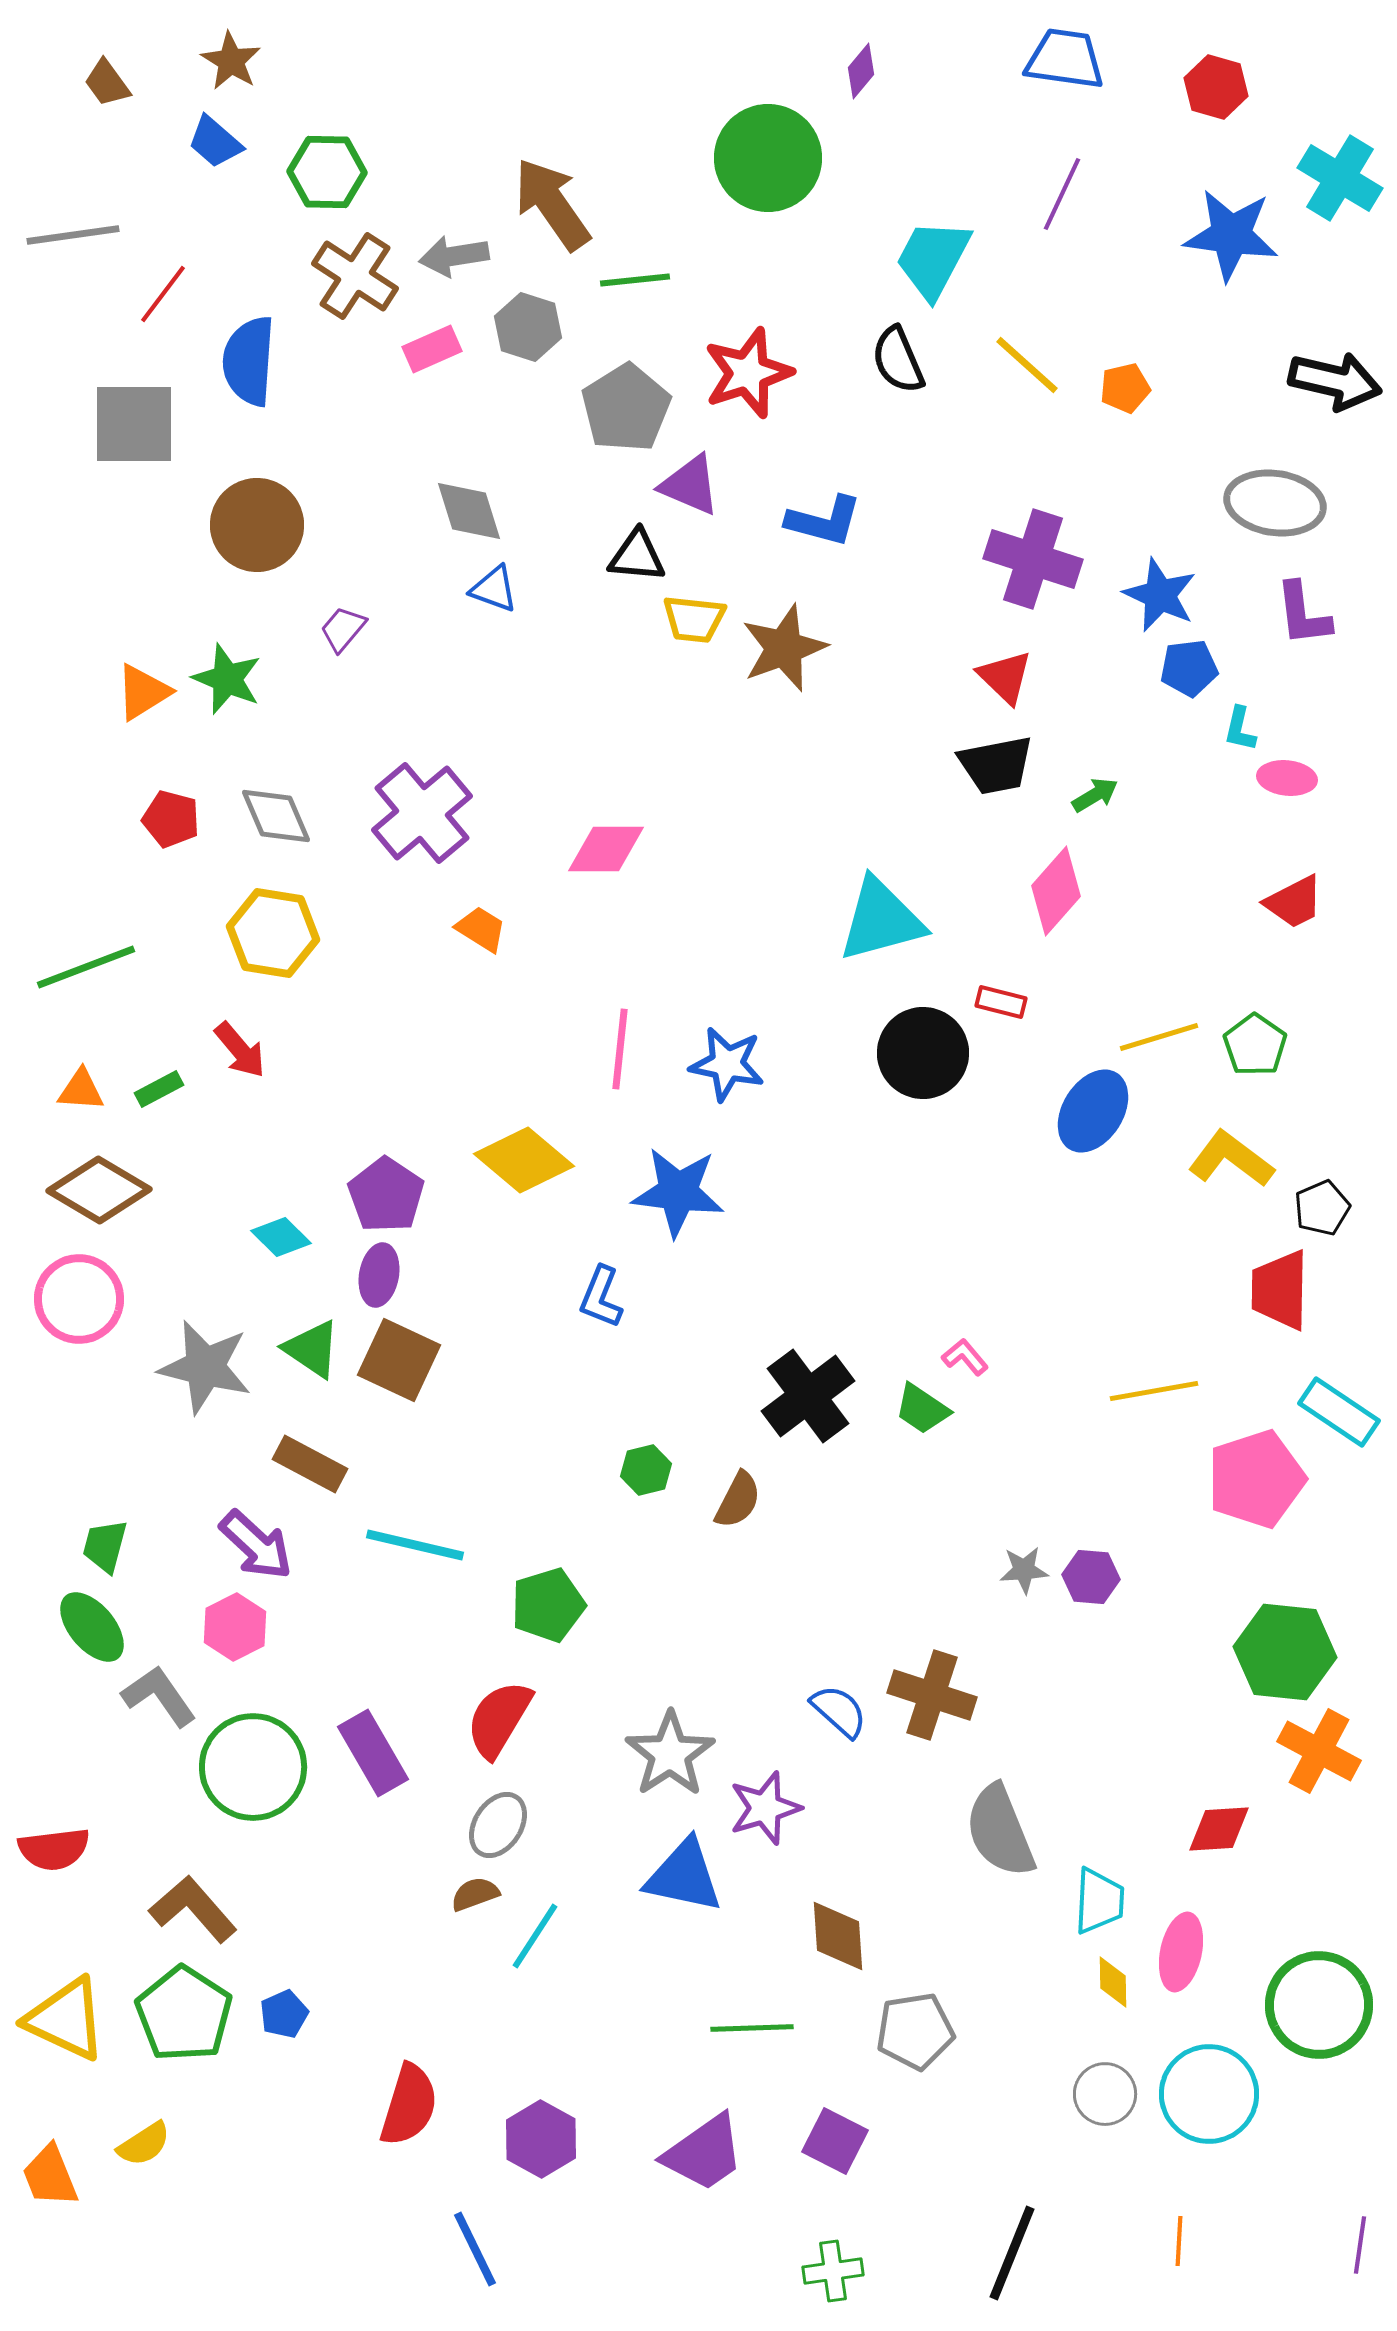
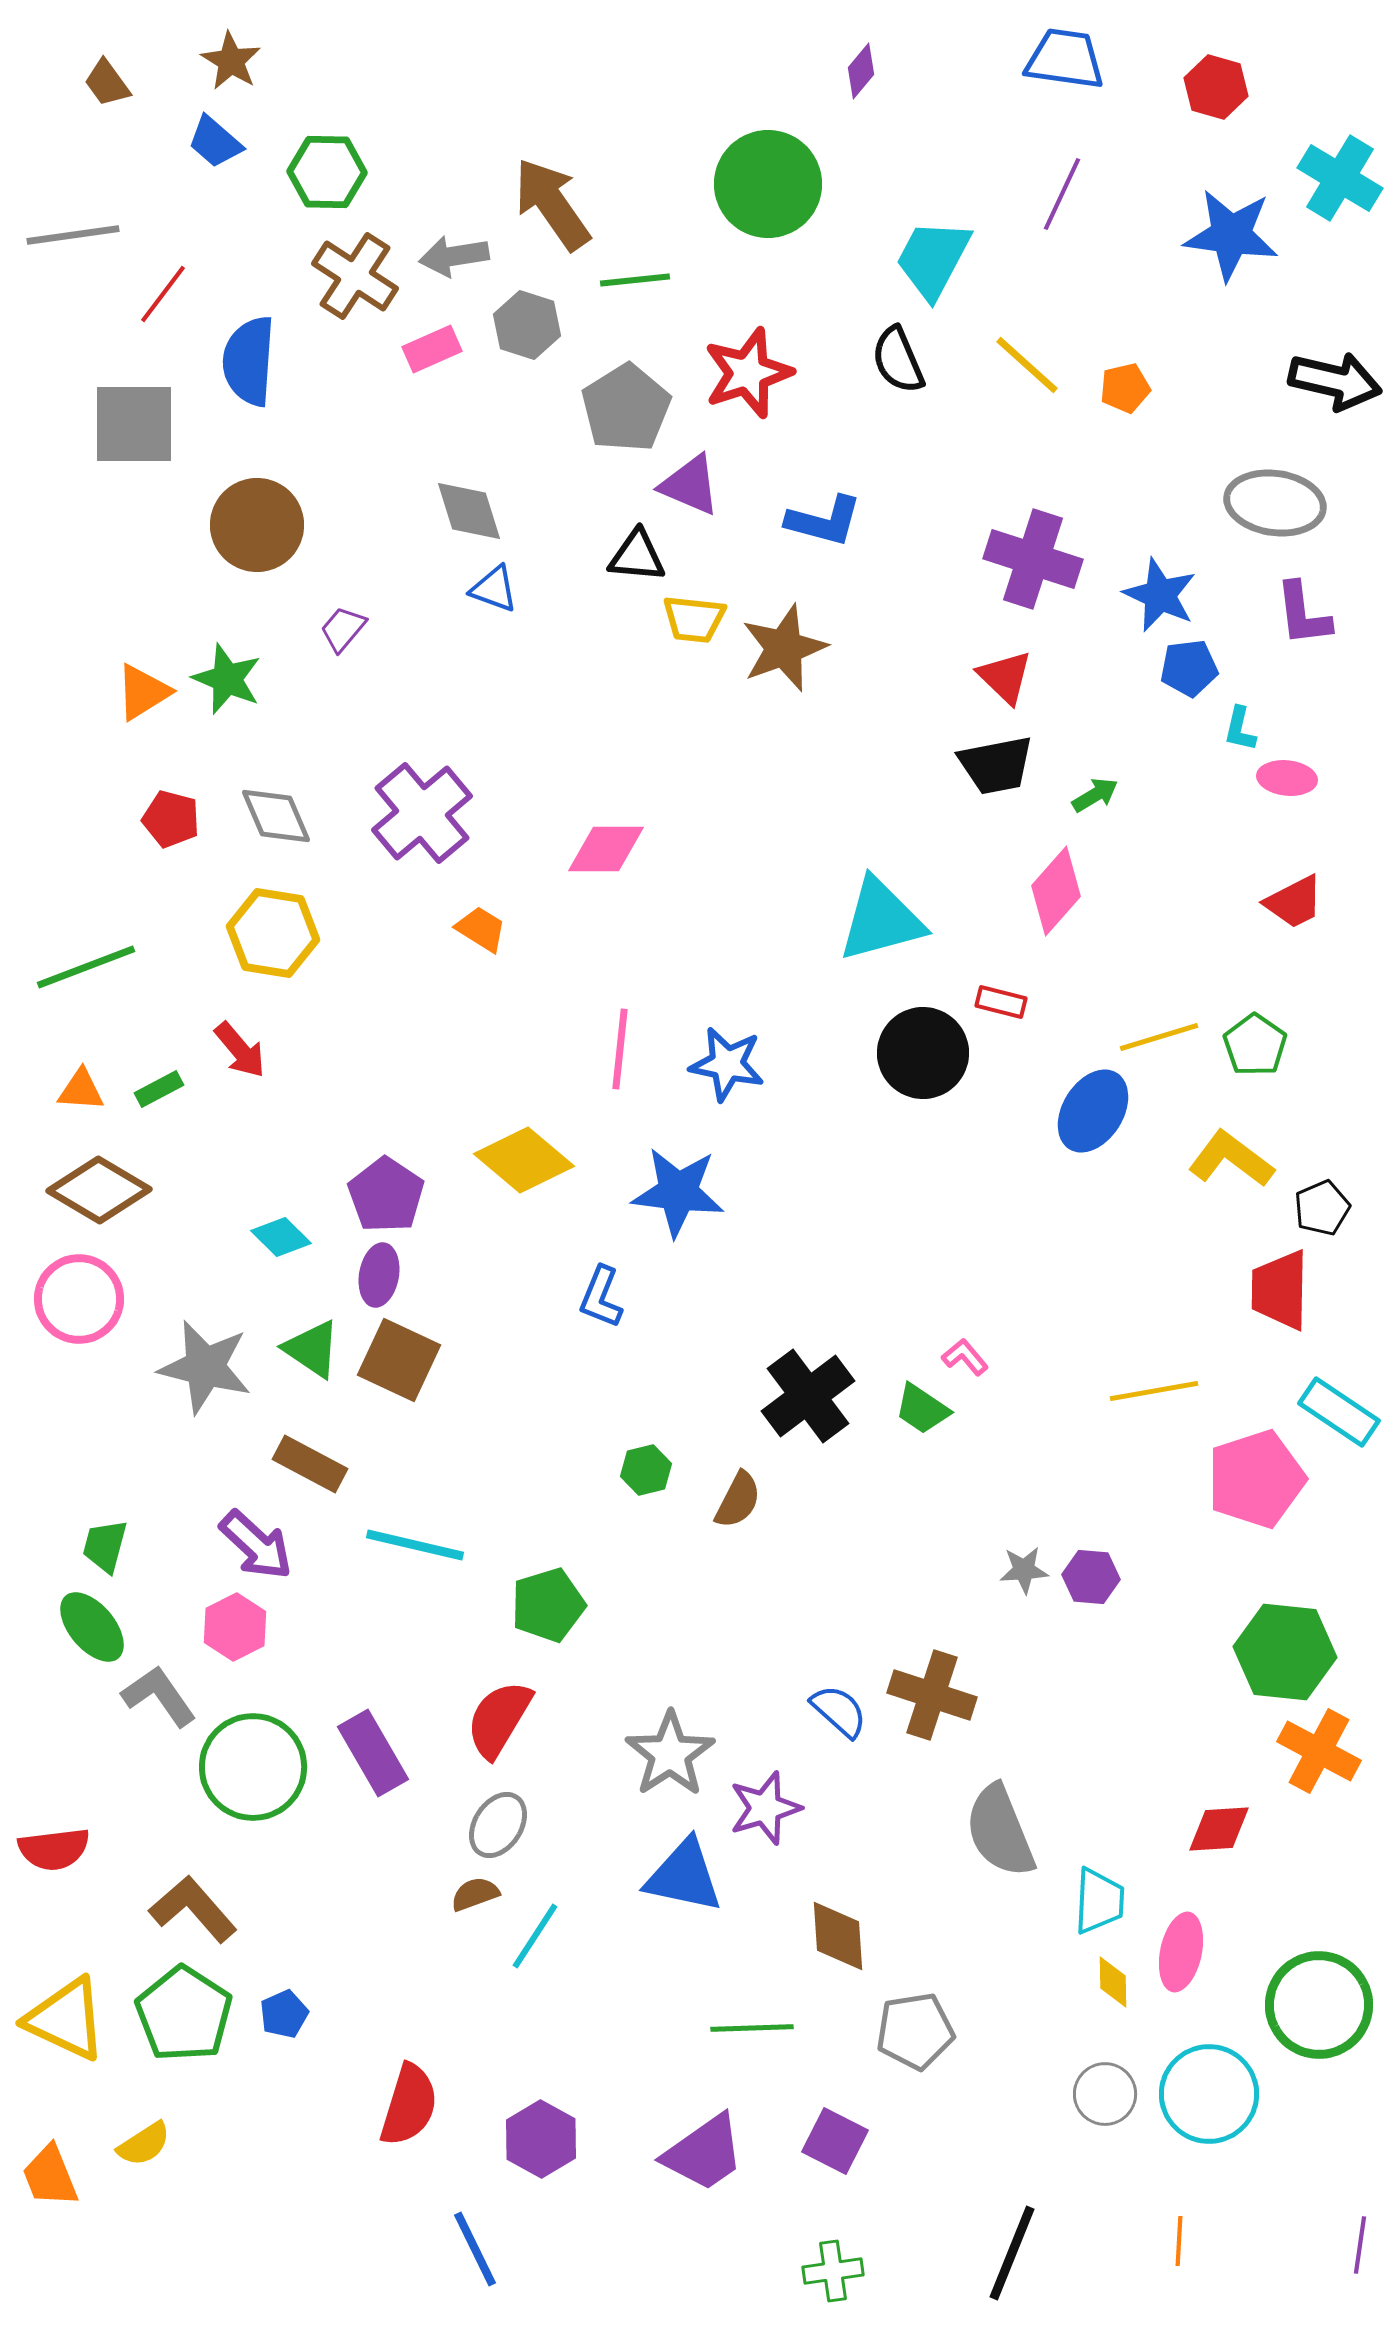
green circle at (768, 158): moved 26 px down
gray hexagon at (528, 327): moved 1 px left, 2 px up
